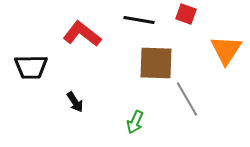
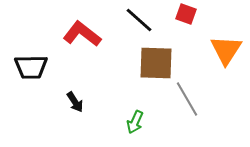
black line: rotated 32 degrees clockwise
